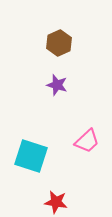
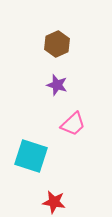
brown hexagon: moved 2 px left, 1 px down
pink trapezoid: moved 14 px left, 17 px up
red star: moved 2 px left
